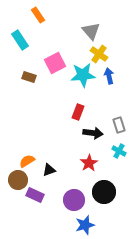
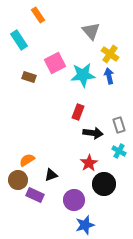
cyan rectangle: moved 1 px left
yellow cross: moved 11 px right
orange semicircle: moved 1 px up
black triangle: moved 2 px right, 5 px down
black circle: moved 8 px up
